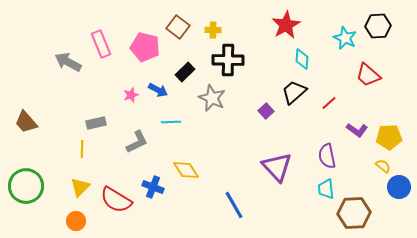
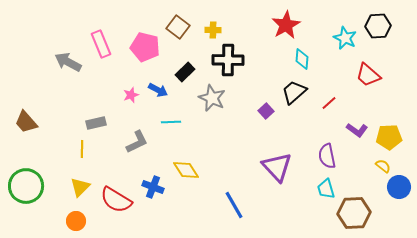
cyan trapezoid: rotated 10 degrees counterclockwise
